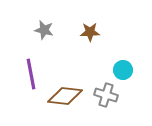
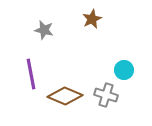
brown star: moved 2 px right, 13 px up; rotated 24 degrees counterclockwise
cyan circle: moved 1 px right
brown diamond: rotated 16 degrees clockwise
